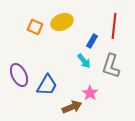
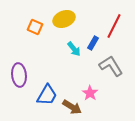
yellow ellipse: moved 2 px right, 3 px up
red line: rotated 20 degrees clockwise
blue rectangle: moved 1 px right, 2 px down
cyan arrow: moved 10 px left, 12 px up
gray L-shape: rotated 130 degrees clockwise
purple ellipse: rotated 20 degrees clockwise
blue trapezoid: moved 10 px down
brown arrow: rotated 54 degrees clockwise
